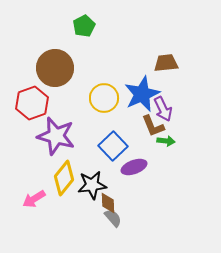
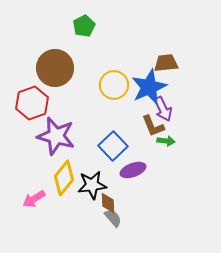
blue star: moved 7 px right, 7 px up
yellow circle: moved 10 px right, 13 px up
purple ellipse: moved 1 px left, 3 px down
